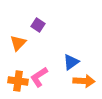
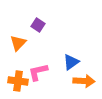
pink L-shape: moved 1 px left, 5 px up; rotated 20 degrees clockwise
